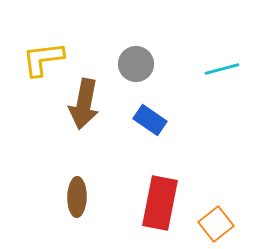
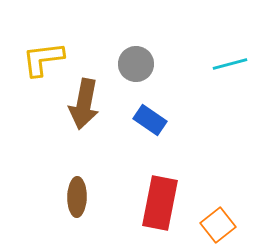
cyan line: moved 8 px right, 5 px up
orange square: moved 2 px right, 1 px down
